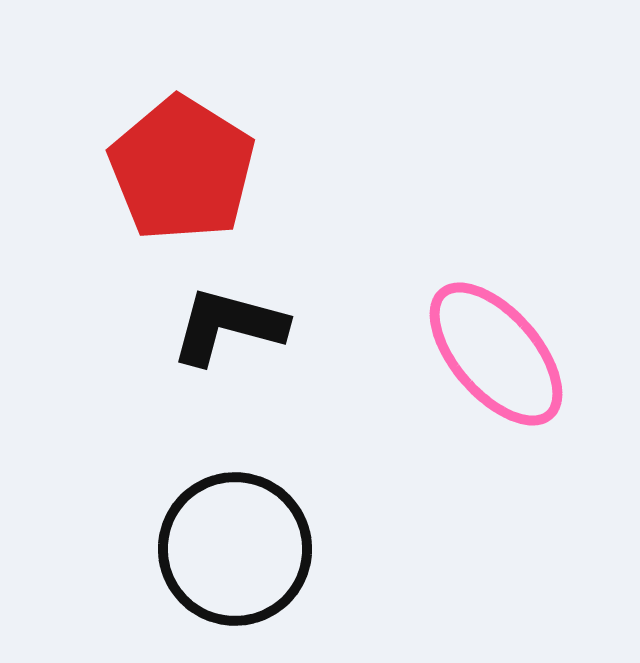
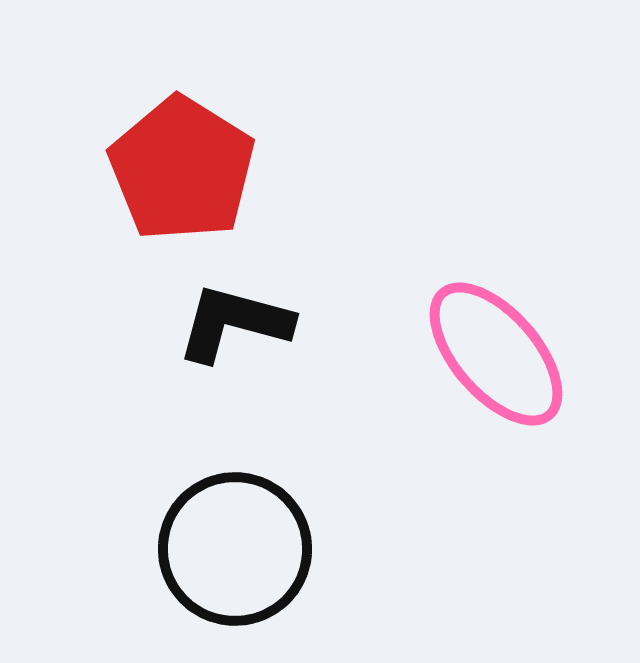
black L-shape: moved 6 px right, 3 px up
